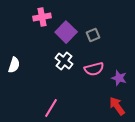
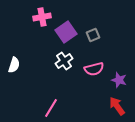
purple square: rotated 10 degrees clockwise
white cross: rotated 18 degrees clockwise
purple star: moved 2 px down
